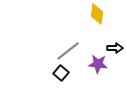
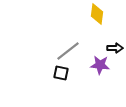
purple star: moved 2 px right, 1 px down
black square: rotated 28 degrees counterclockwise
